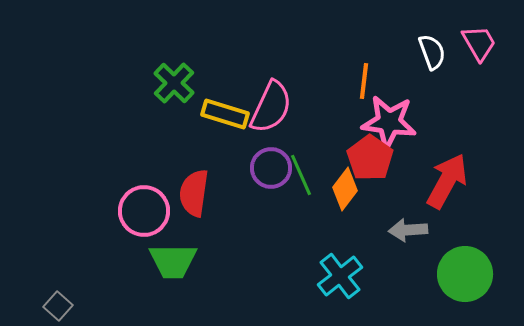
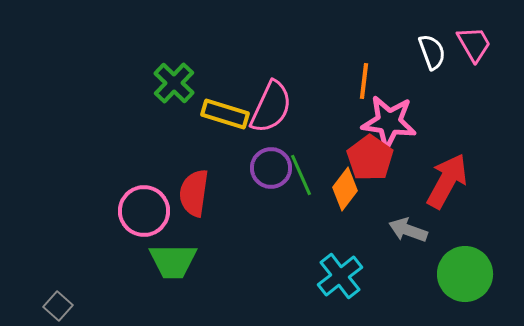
pink trapezoid: moved 5 px left, 1 px down
gray arrow: rotated 24 degrees clockwise
